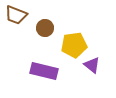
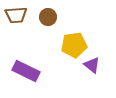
brown trapezoid: rotated 25 degrees counterclockwise
brown circle: moved 3 px right, 11 px up
purple rectangle: moved 18 px left; rotated 12 degrees clockwise
